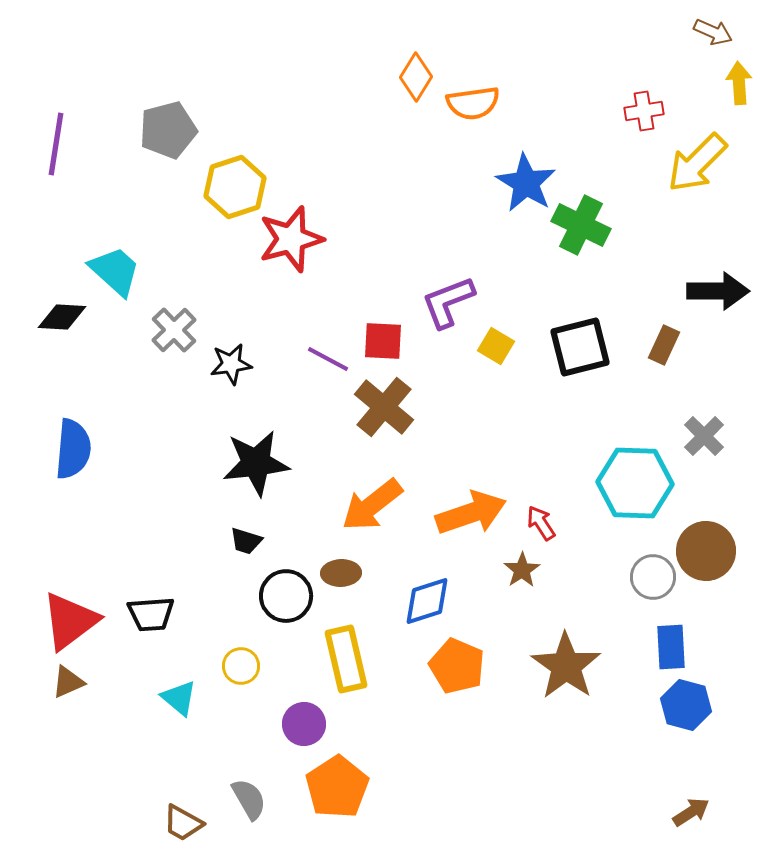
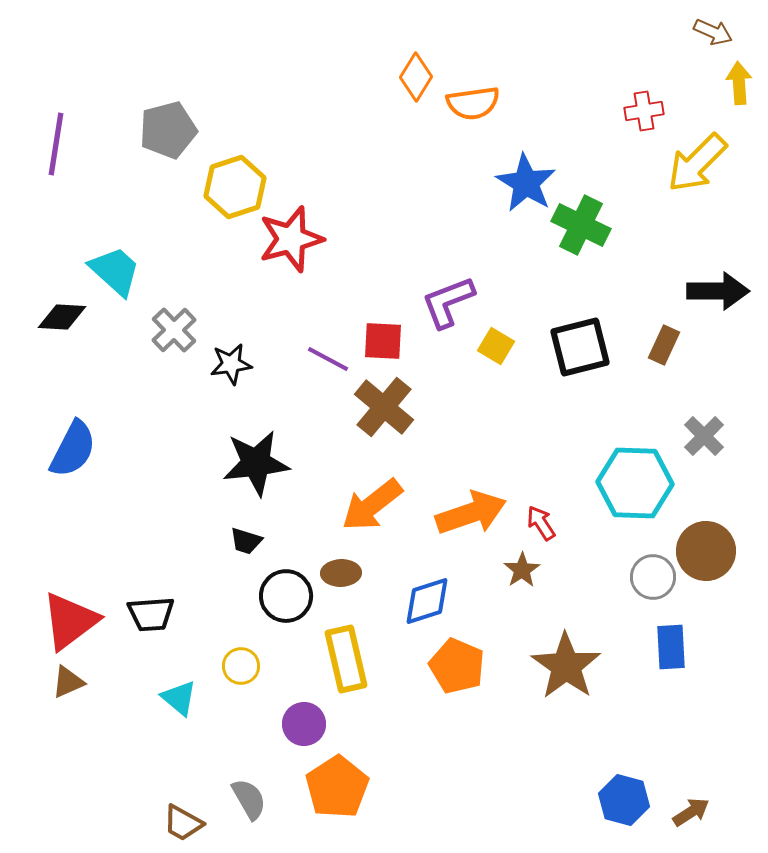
blue semicircle at (73, 449): rotated 22 degrees clockwise
blue hexagon at (686, 705): moved 62 px left, 95 px down
